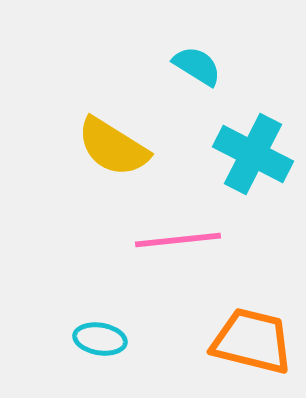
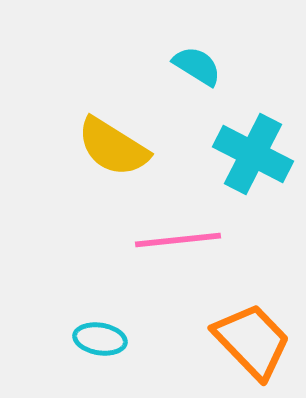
orange trapezoid: rotated 32 degrees clockwise
